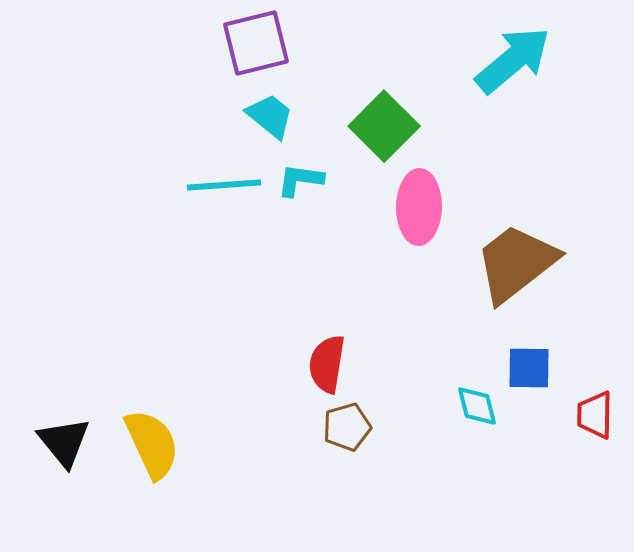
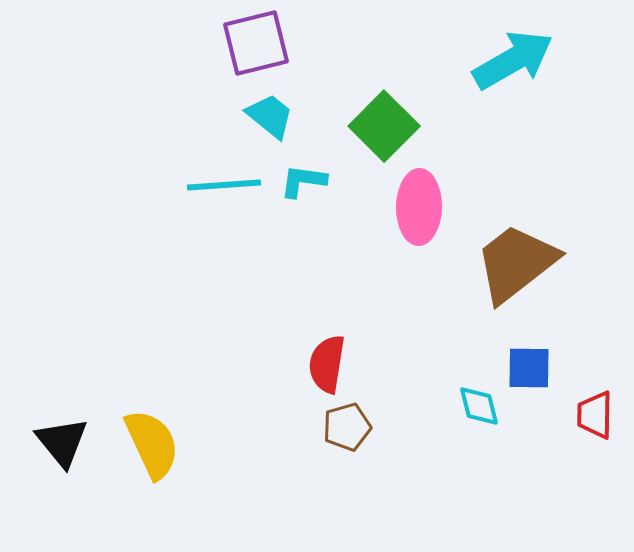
cyan arrow: rotated 10 degrees clockwise
cyan L-shape: moved 3 px right, 1 px down
cyan diamond: moved 2 px right
black triangle: moved 2 px left
